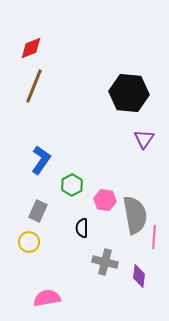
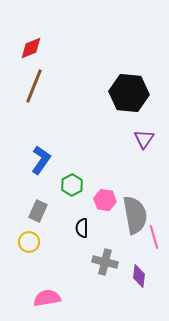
pink line: rotated 20 degrees counterclockwise
